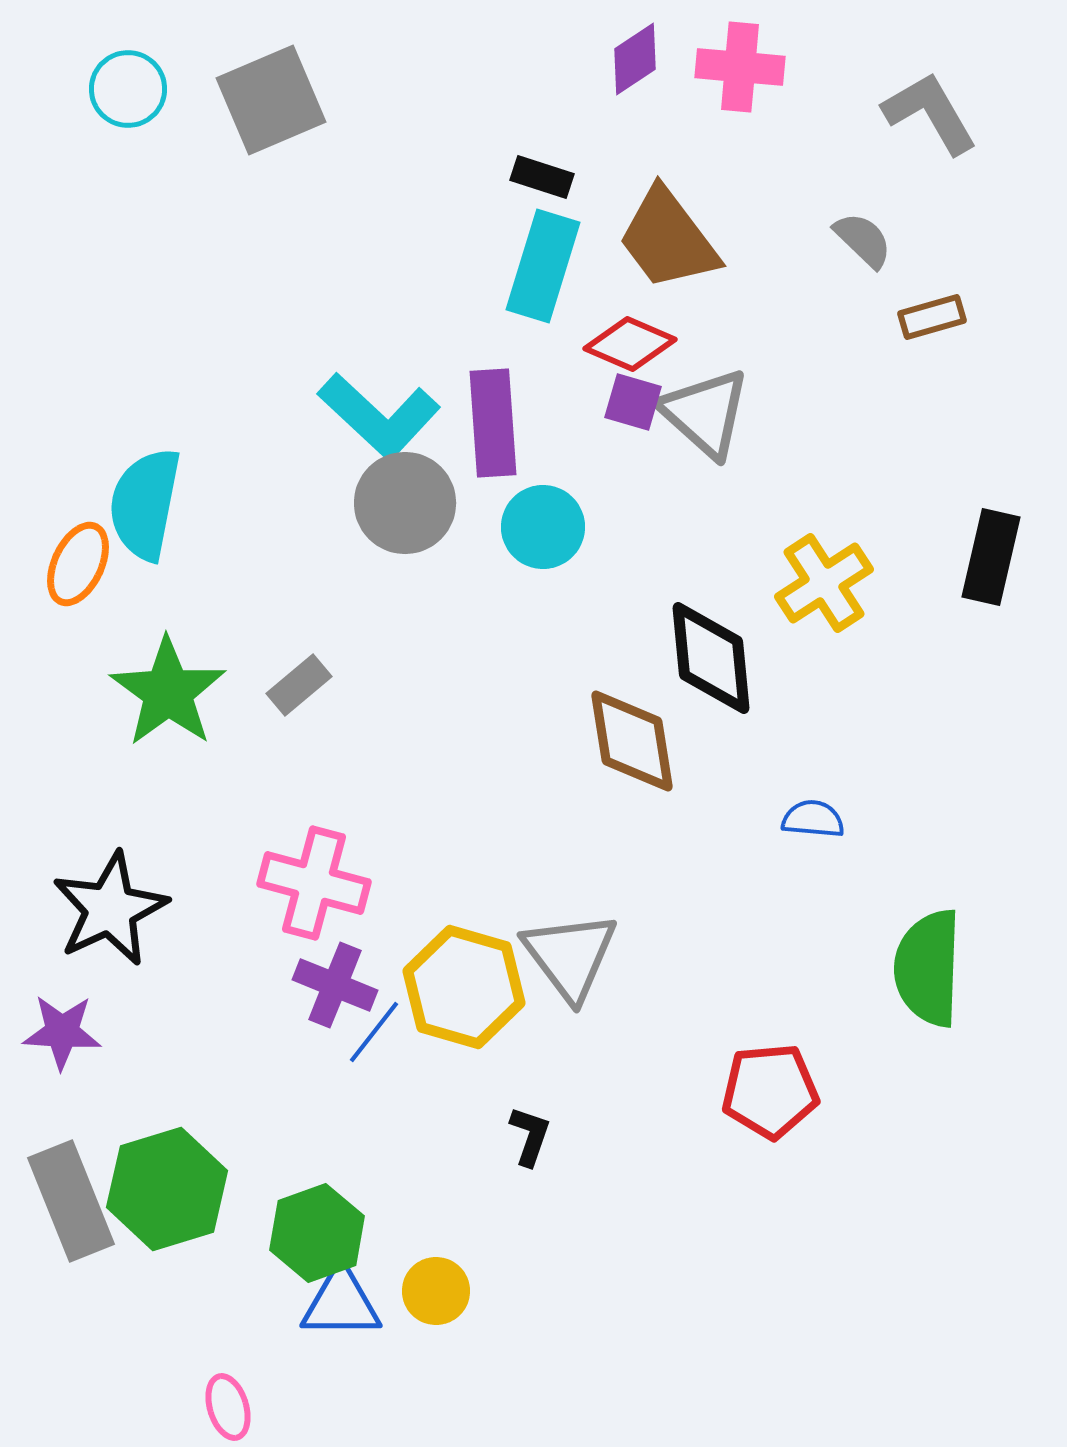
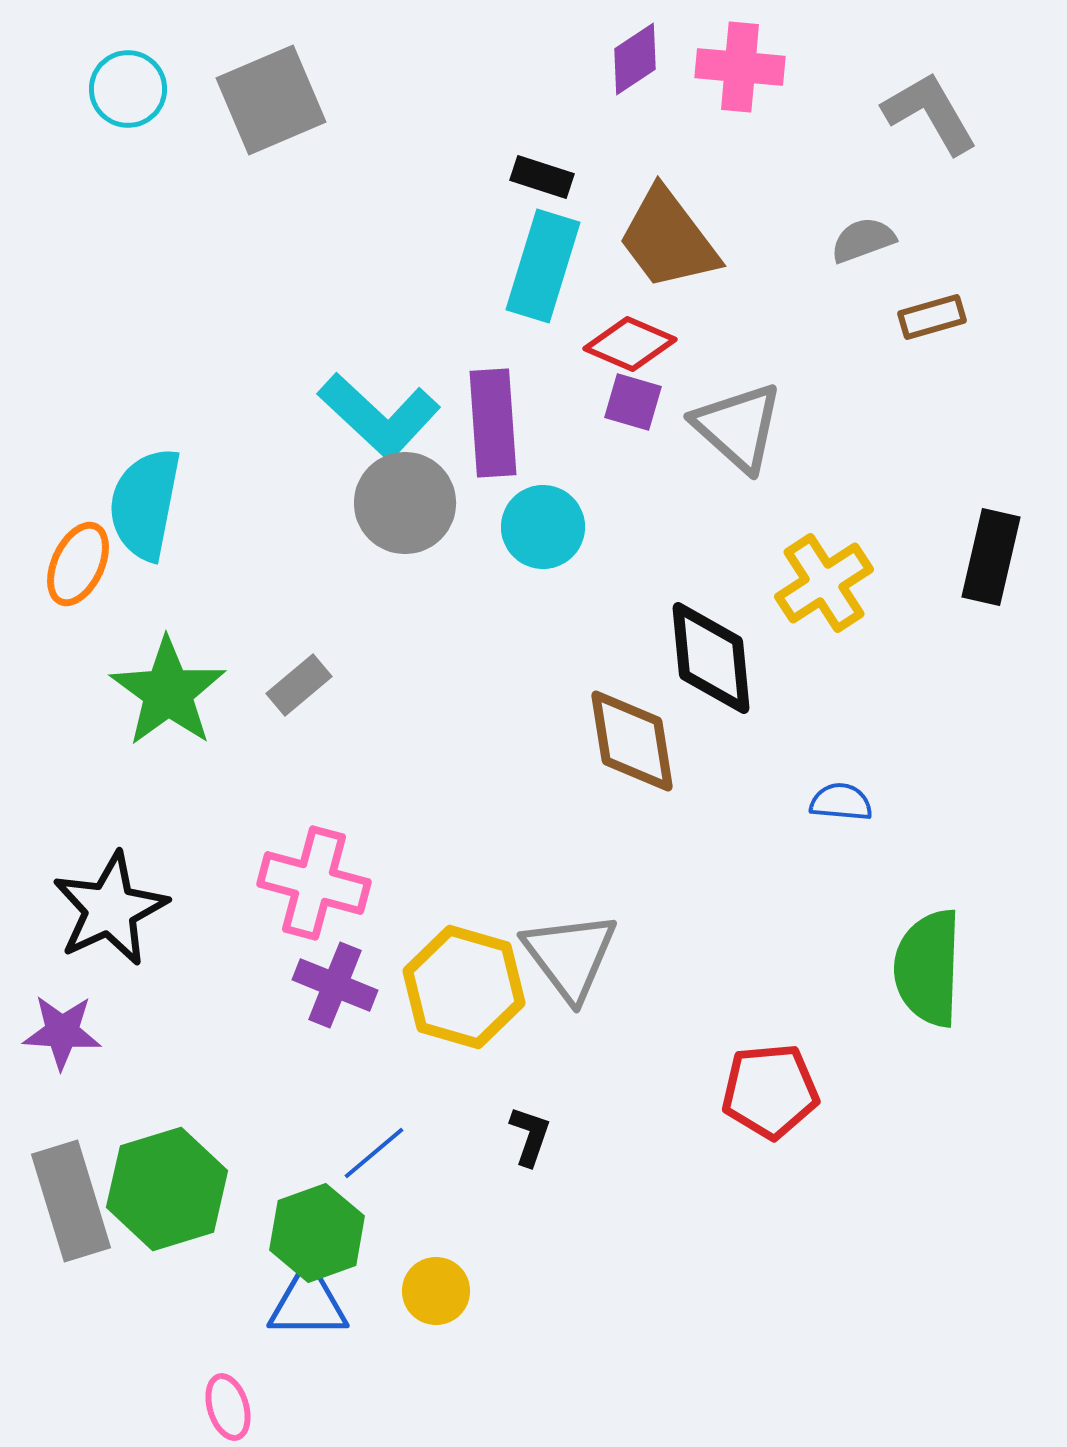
gray semicircle at (863, 240): rotated 64 degrees counterclockwise
gray triangle at (705, 413): moved 33 px right, 14 px down
blue semicircle at (813, 819): moved 28 px right, 17 px up
blue line at (374, 1032): moved 121 px down; rotated 12 degrees clockwise
gray rectangle at (71, 1201): rotated 5 degrees clockwise
blue triangle at (341, 1303): moved 33 px left
